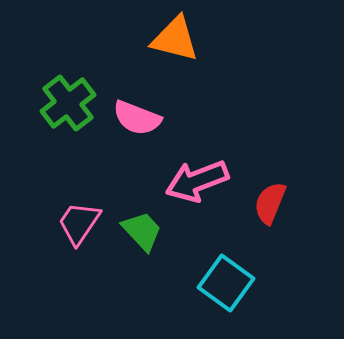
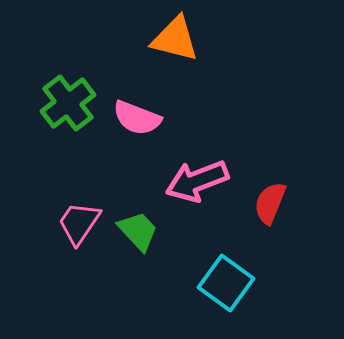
green trapezoid: moved 4 px left
